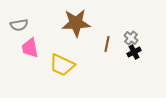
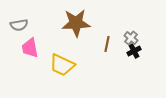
black cross: moved 1 px up
